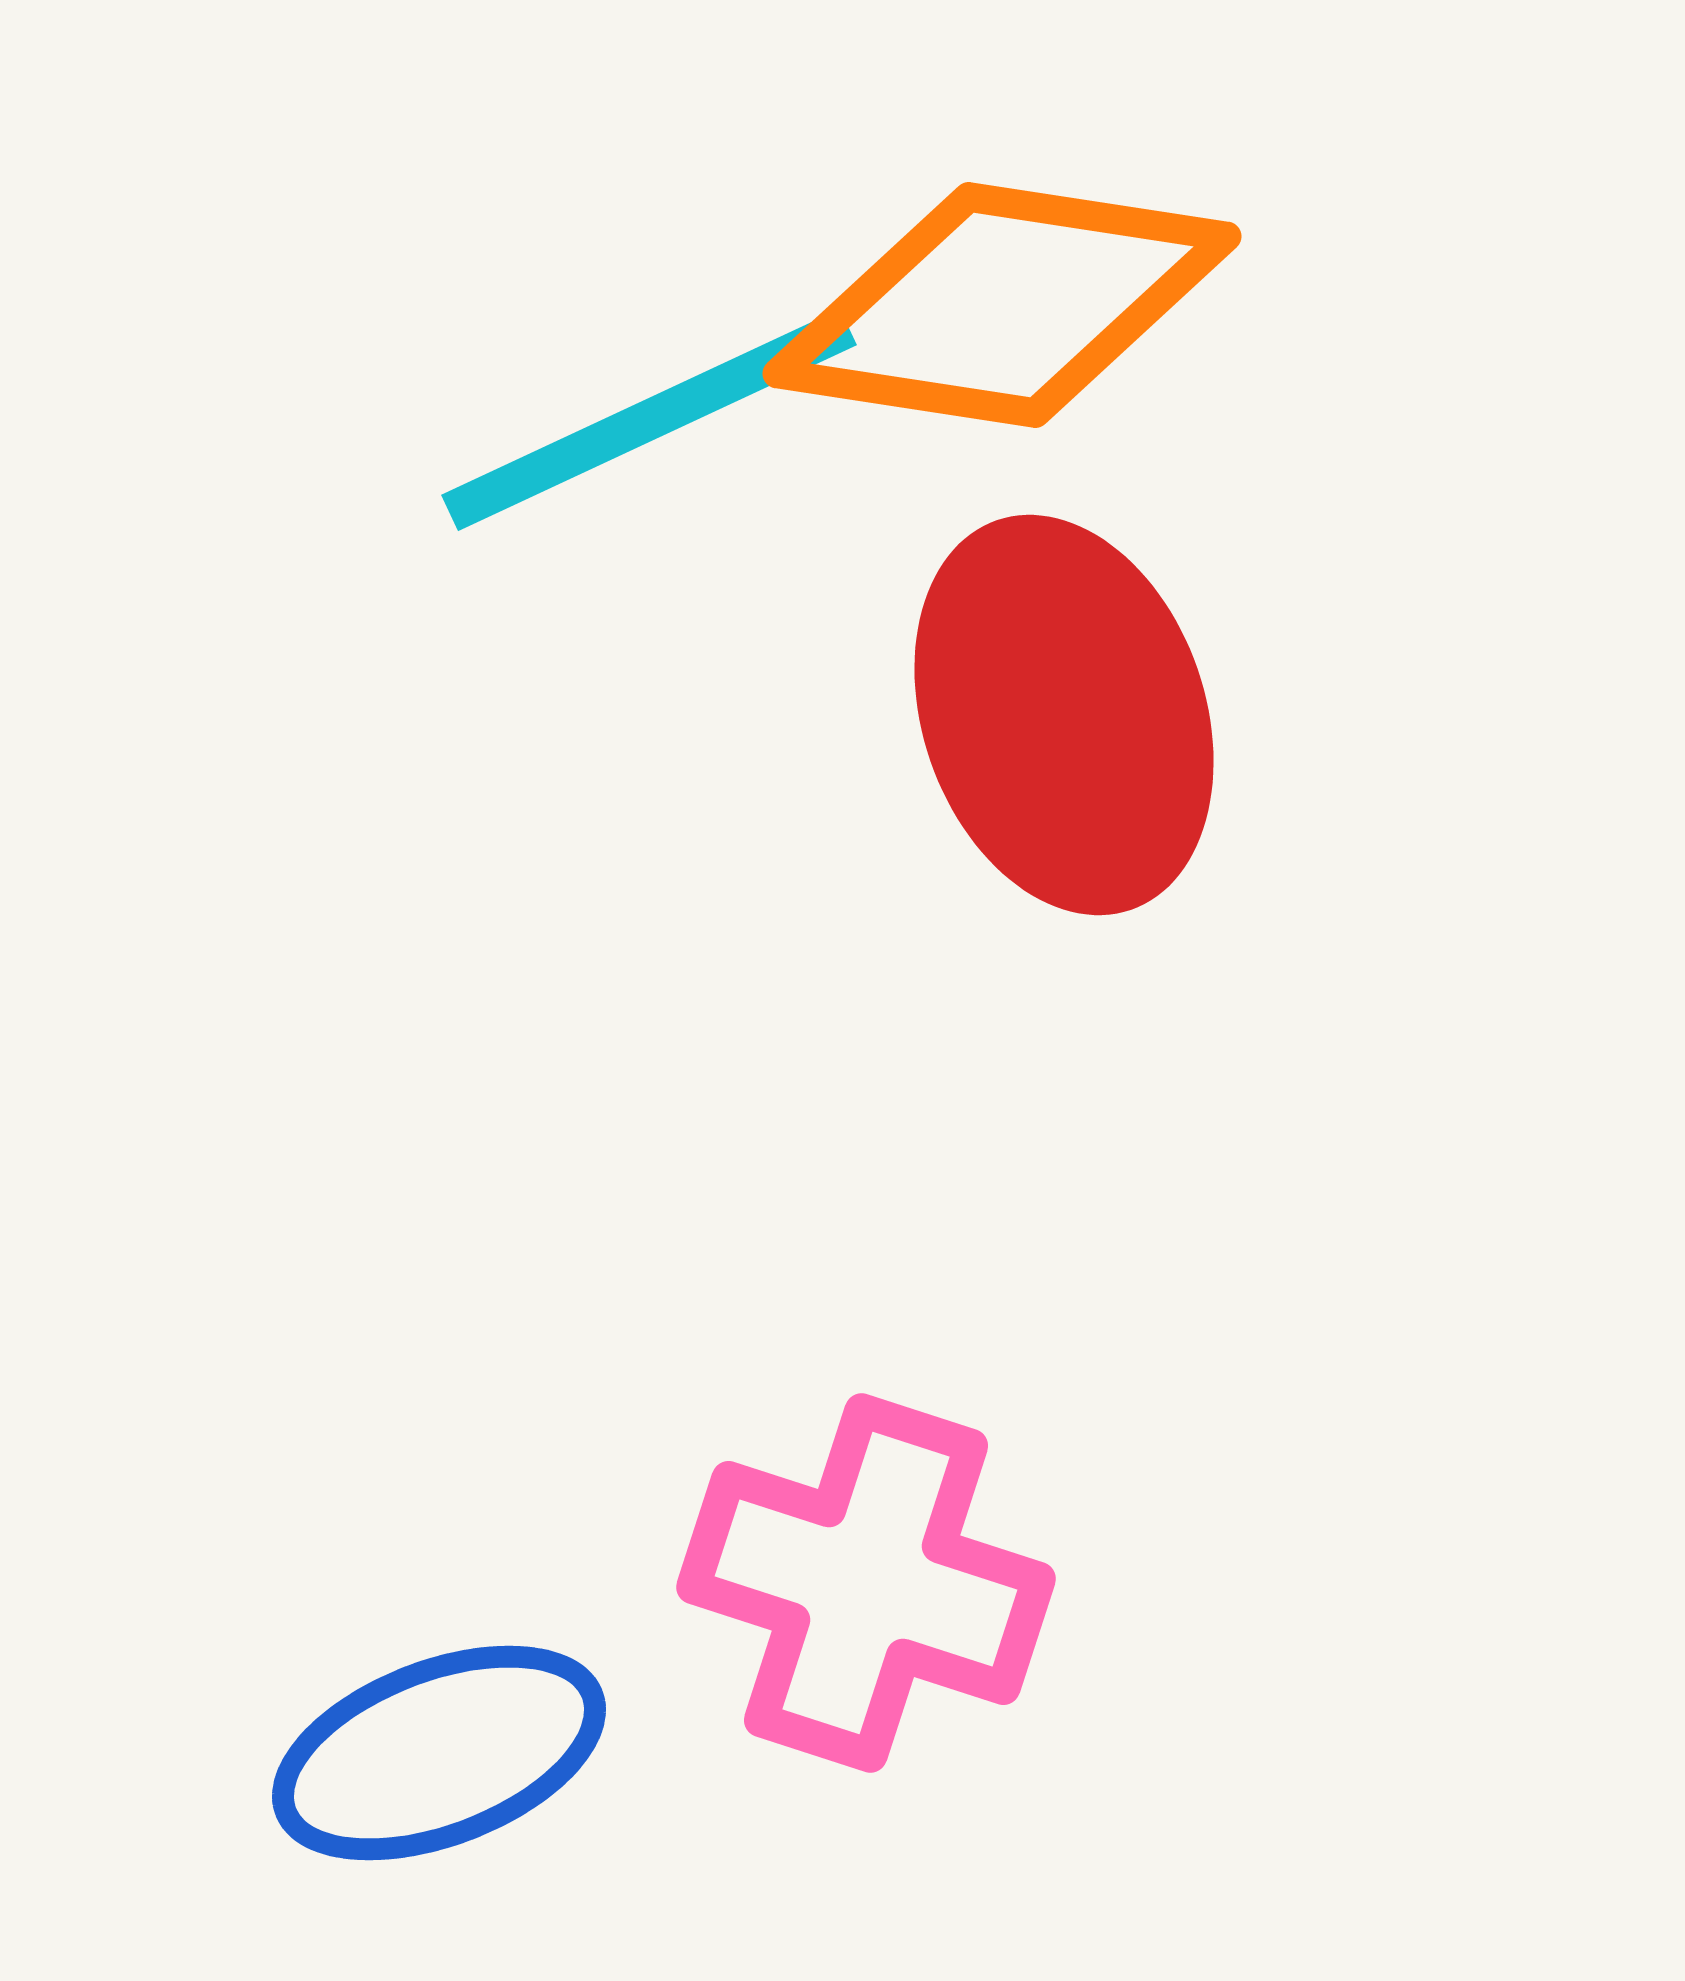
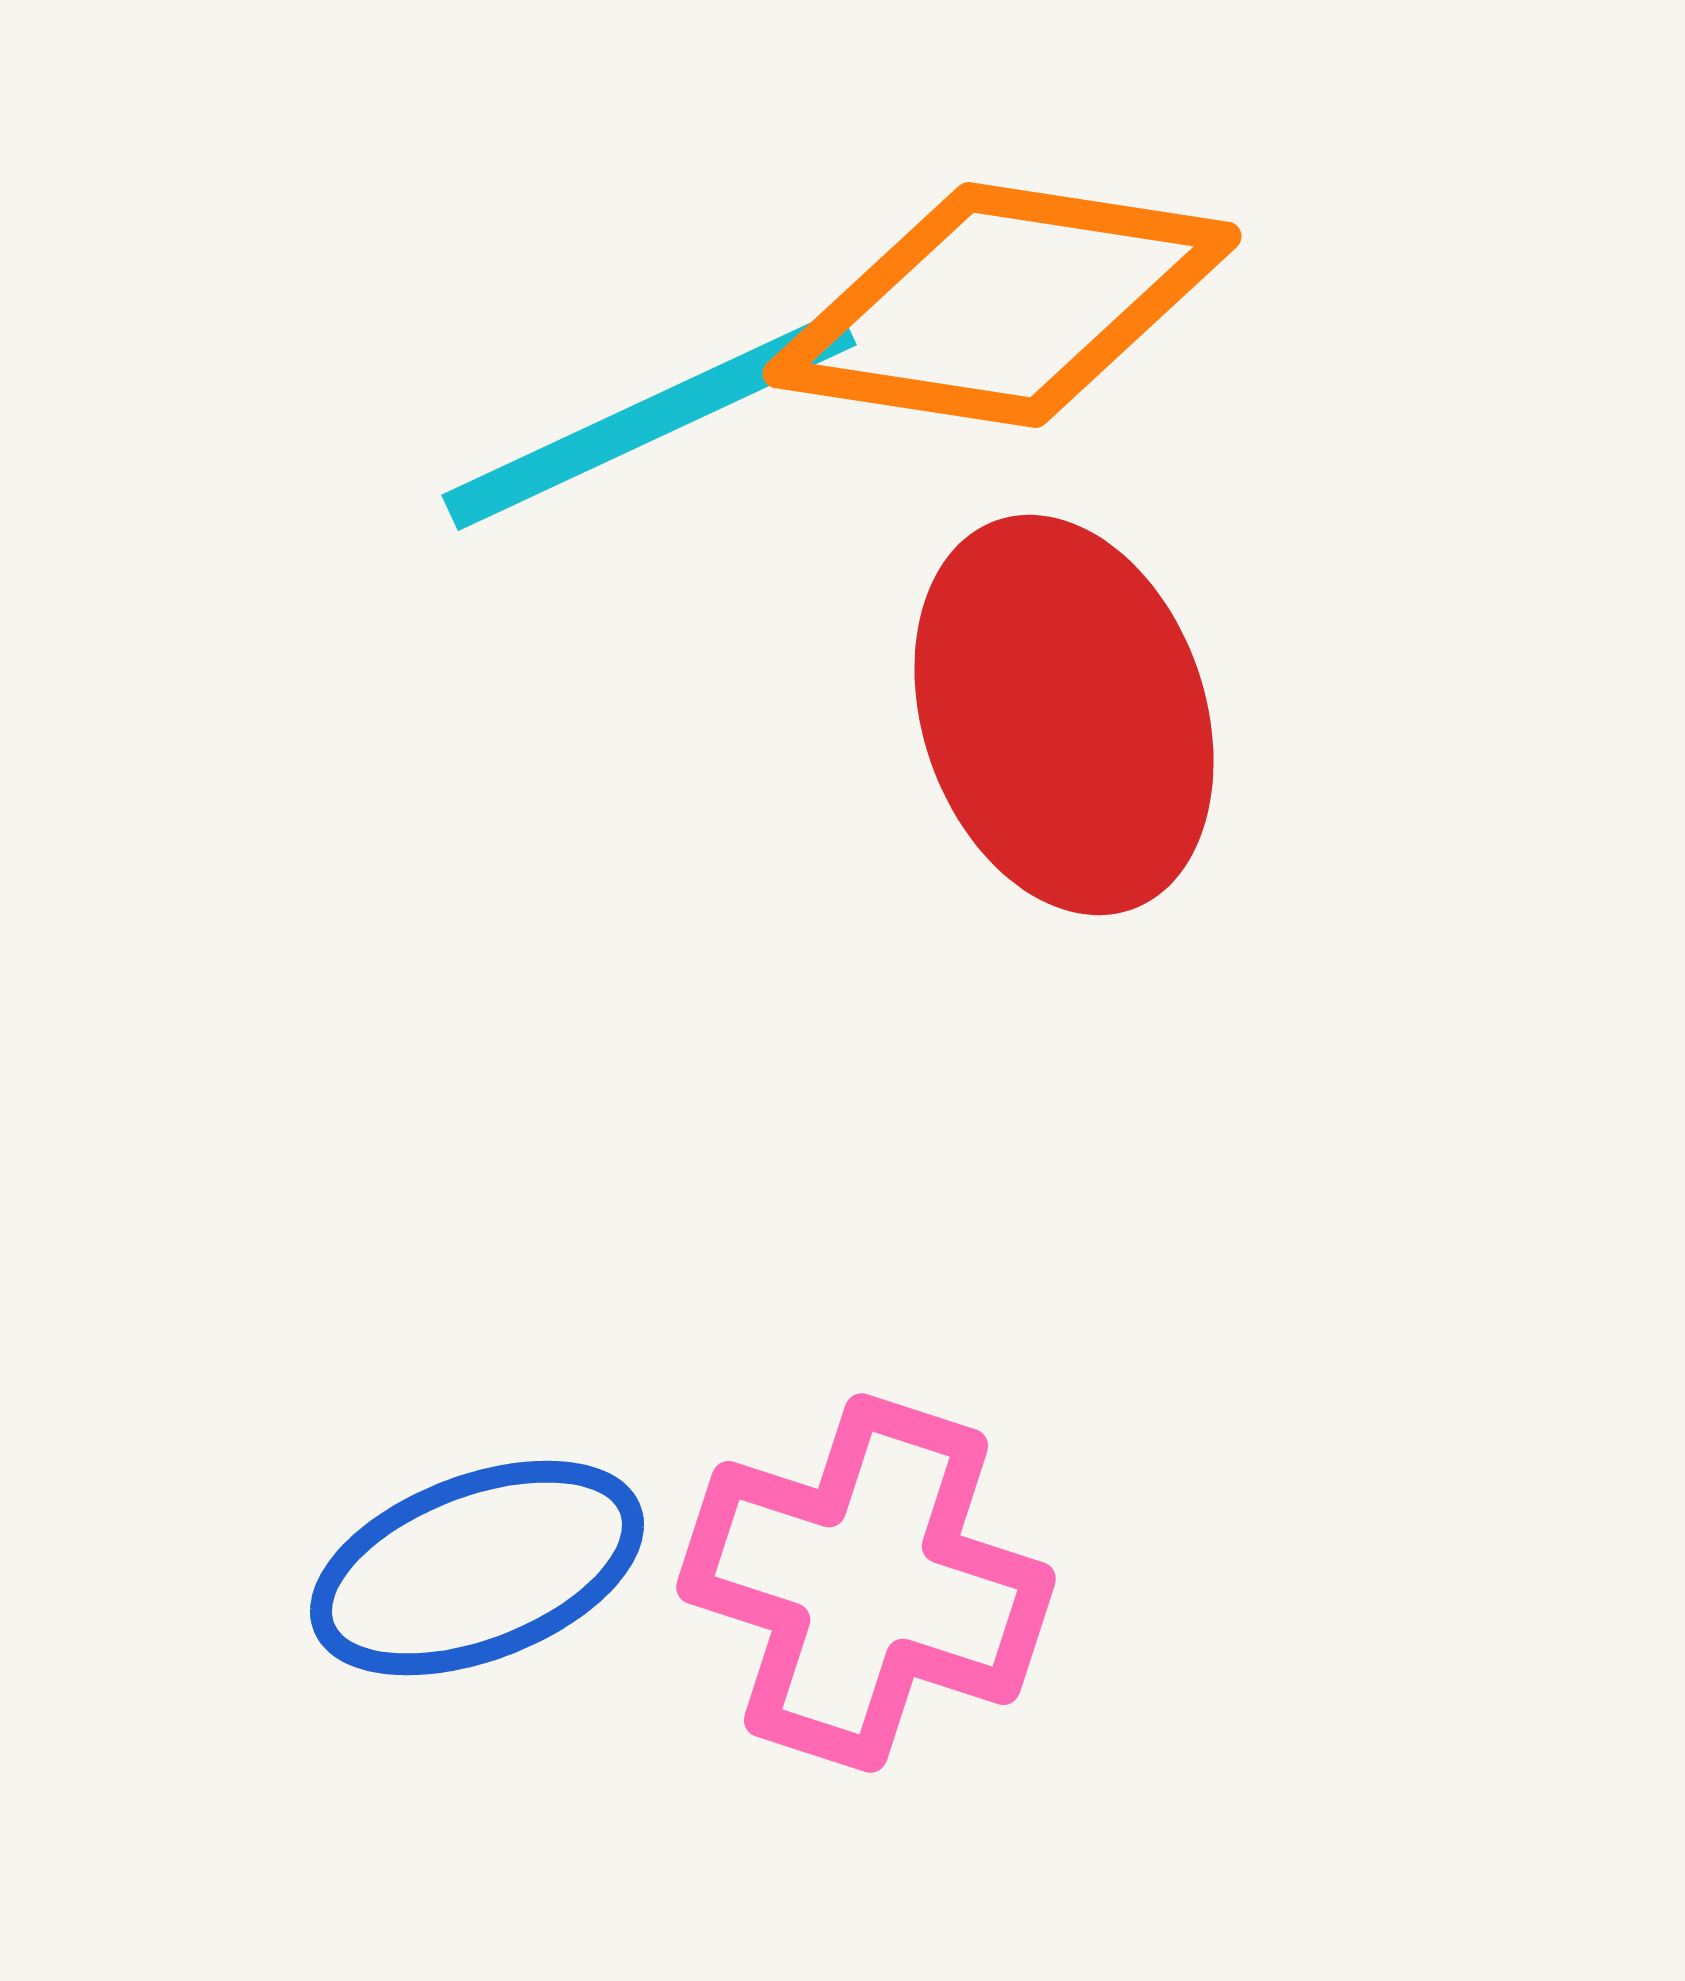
blue ellipse: moved 38 px right, 185 px up
